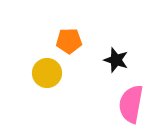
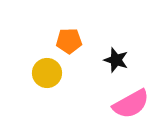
pink semicircle: rotated 129 degrees counterclockwise
